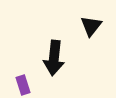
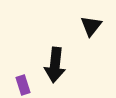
black arrow: moved 1 px right, 7 px down
